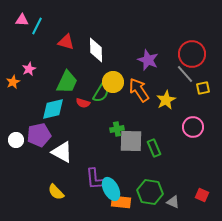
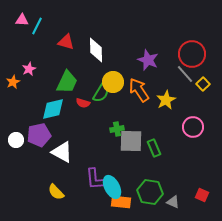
yellow square: moved 4 px up; rotated 32 degrees counterclockwise
cyan ellipse: moved 1 px right, 2 px up
